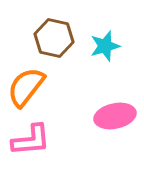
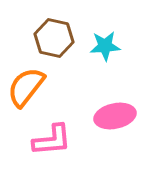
cyan star: rotated 12 degrees clockwise
pink L-shape: moved 21 px right
